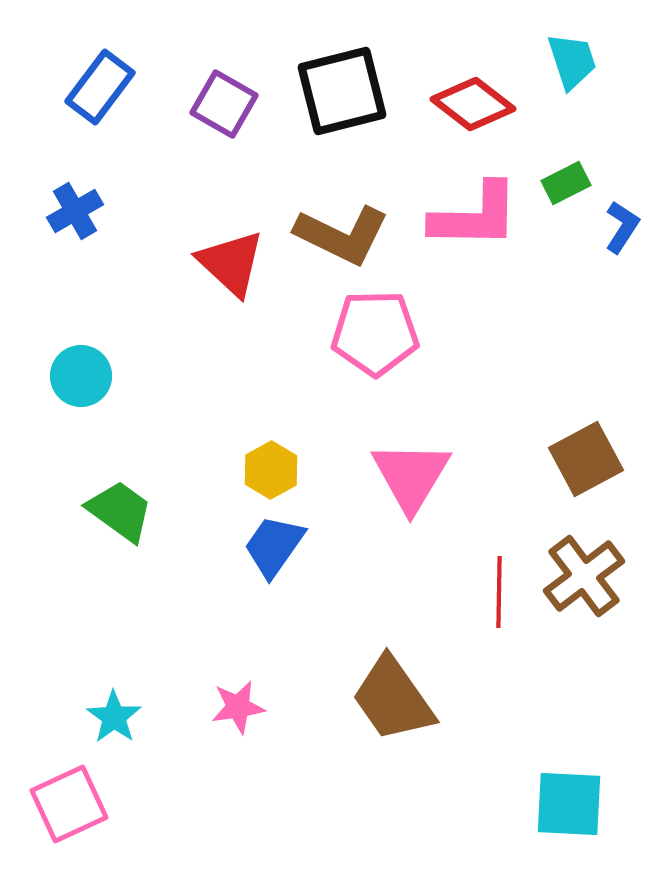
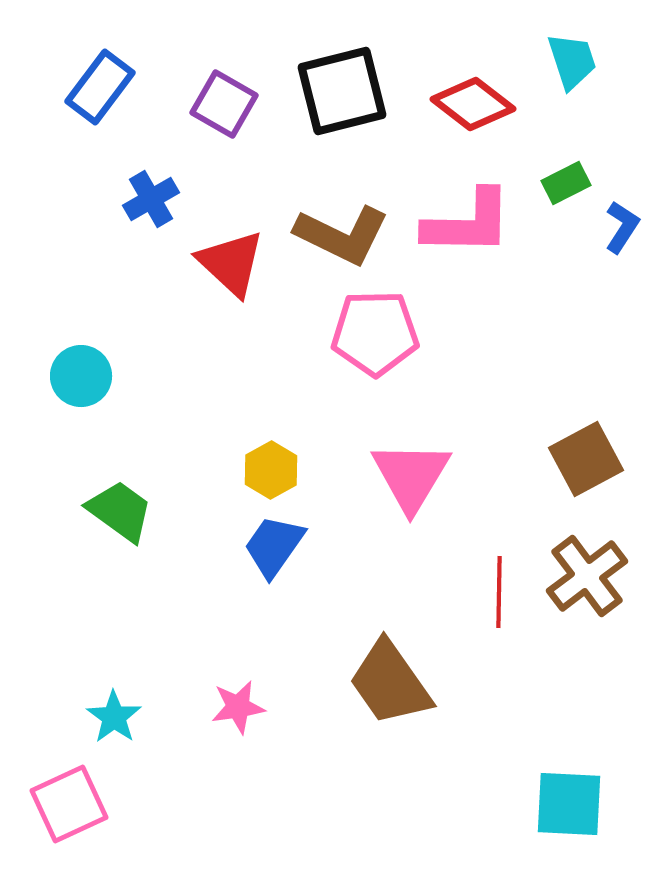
blue cross: moved 76 px right, 12 px up
pink L-shape: moved 7 px left, 7 px down
brown cross: moved 3 px right
brown trapezoid: moved 3 px left, 16 px up
